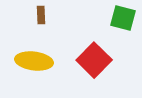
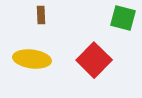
yellow ellipse: moved 2 px left, 2 px up
